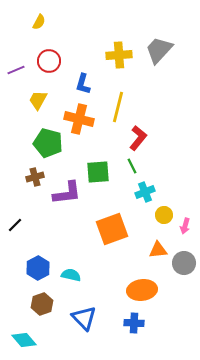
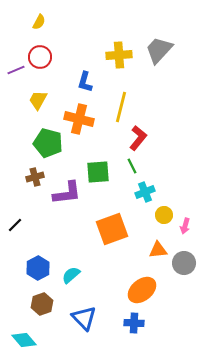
red circle: moved 9 px left, 4 px up
blue L-shape: moved 2 px right, 2 px up
yellow line: moved 3 px right
cyan semicircle: rotated 54 degrees counterclockwise
orange ellipse: rotated 32 degrees counterclockwise
